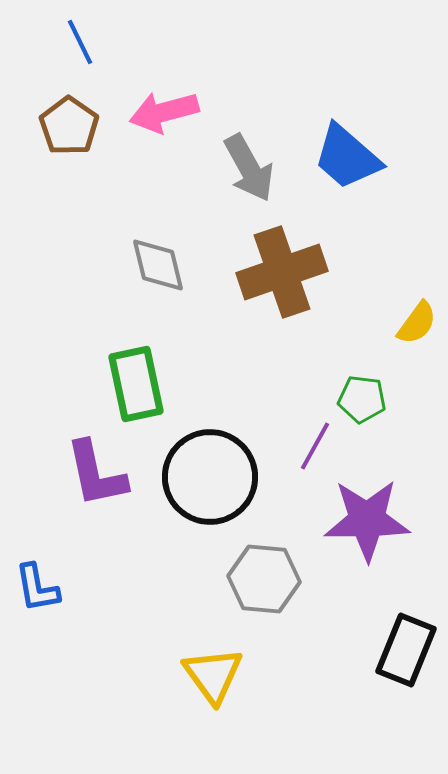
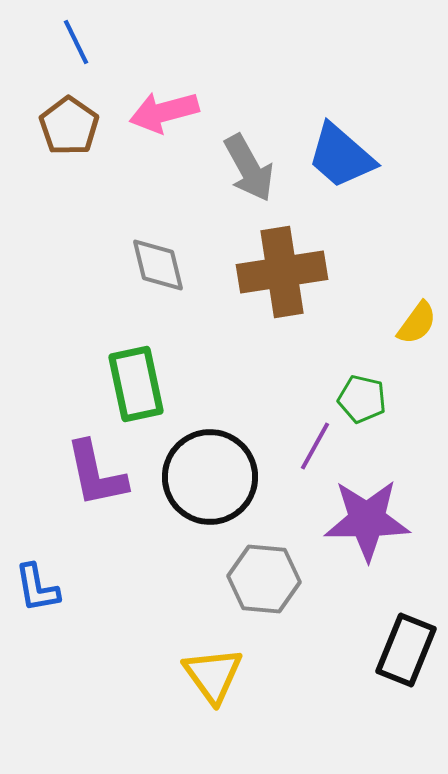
blue line: moved 4 px left
blue trapezoid: moved 6 px left, 1 px up
brown cross: rotated 10 degrees clockwise
green pentagon: rotated 6 degrees clockwise
